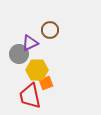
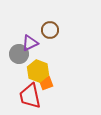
yellow hexagon: moved 1 px right, 1 px down; rotated 20 degrees clockwise
